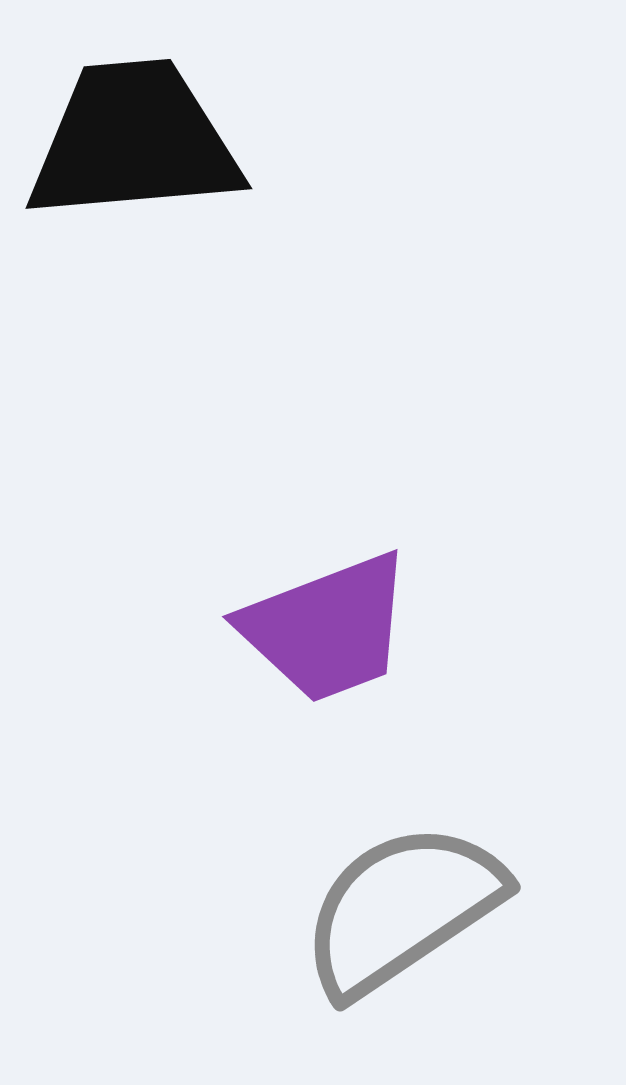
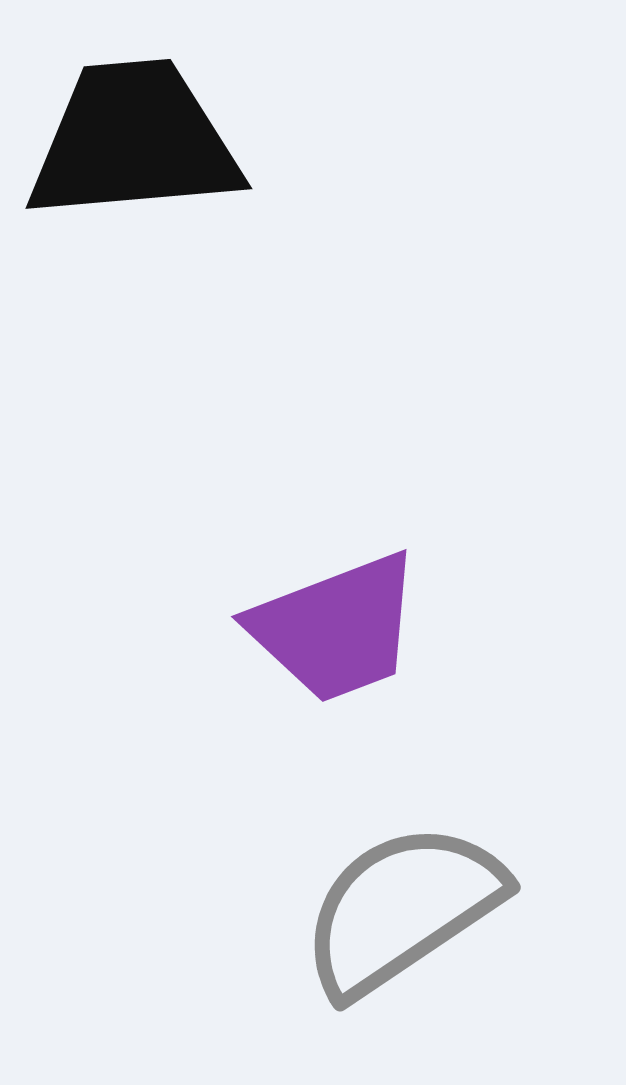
purple trapezoid: moved 9 px right
